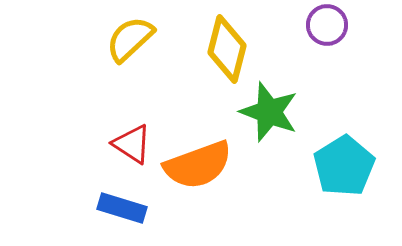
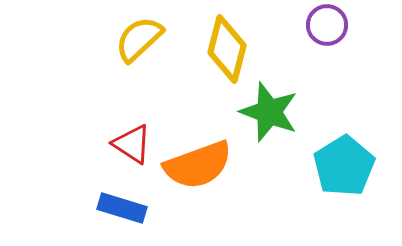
yellow semicircle: moved 9 px right
